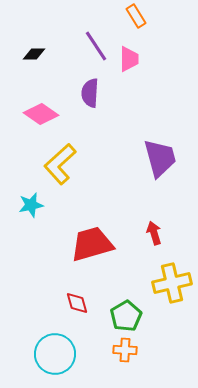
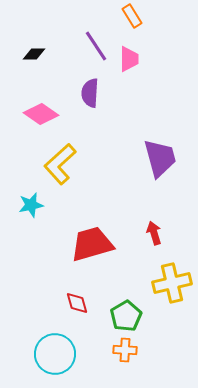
orange rectangle: moved 4 px left
